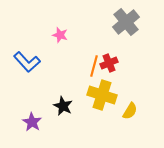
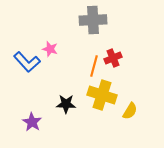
gray cross: moved 33 px left, 2 px up; rotated 36 degrees clockwise
pink star: moved 10 px left, 14 px down
red cross: moved 4 px right, 5 px up
black star: moved 3 px right, 2 px up; rotated 24 degrees counterclockwise
